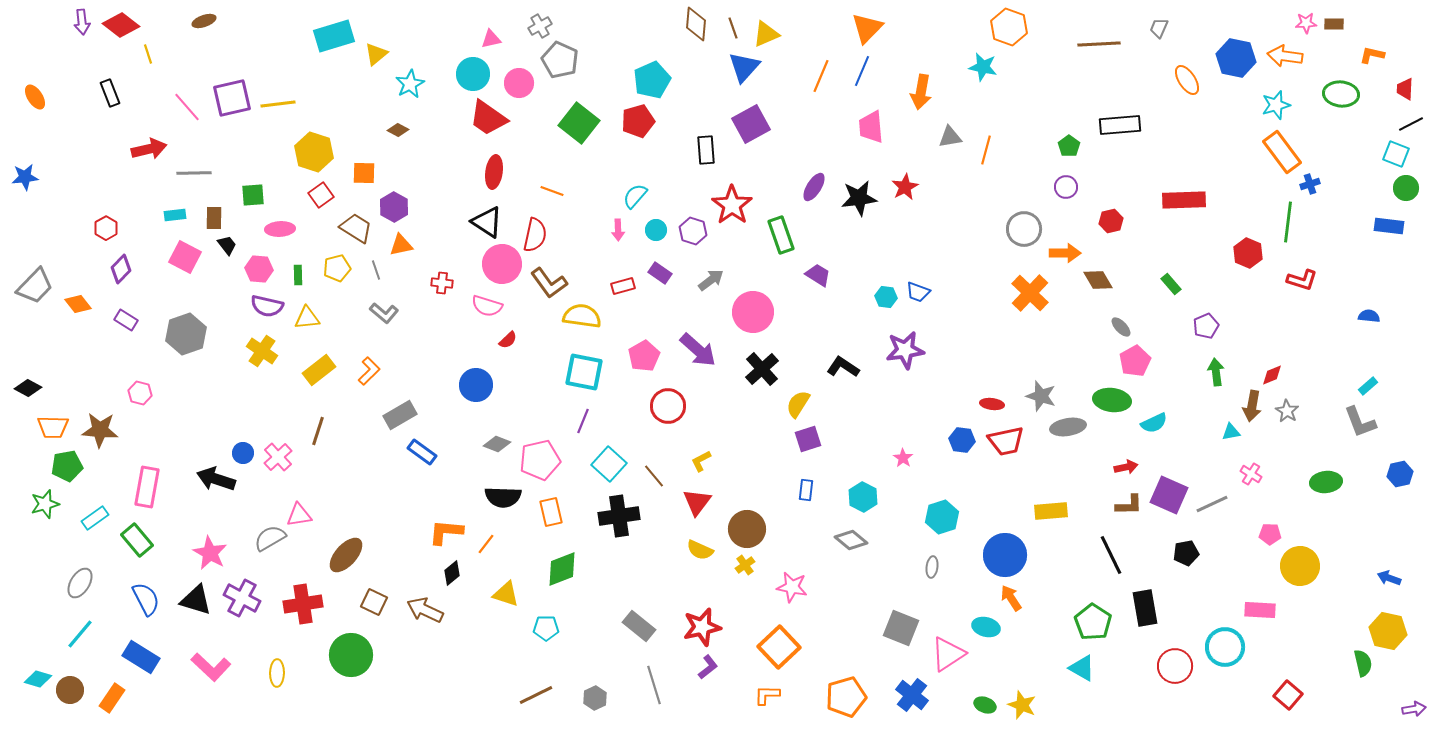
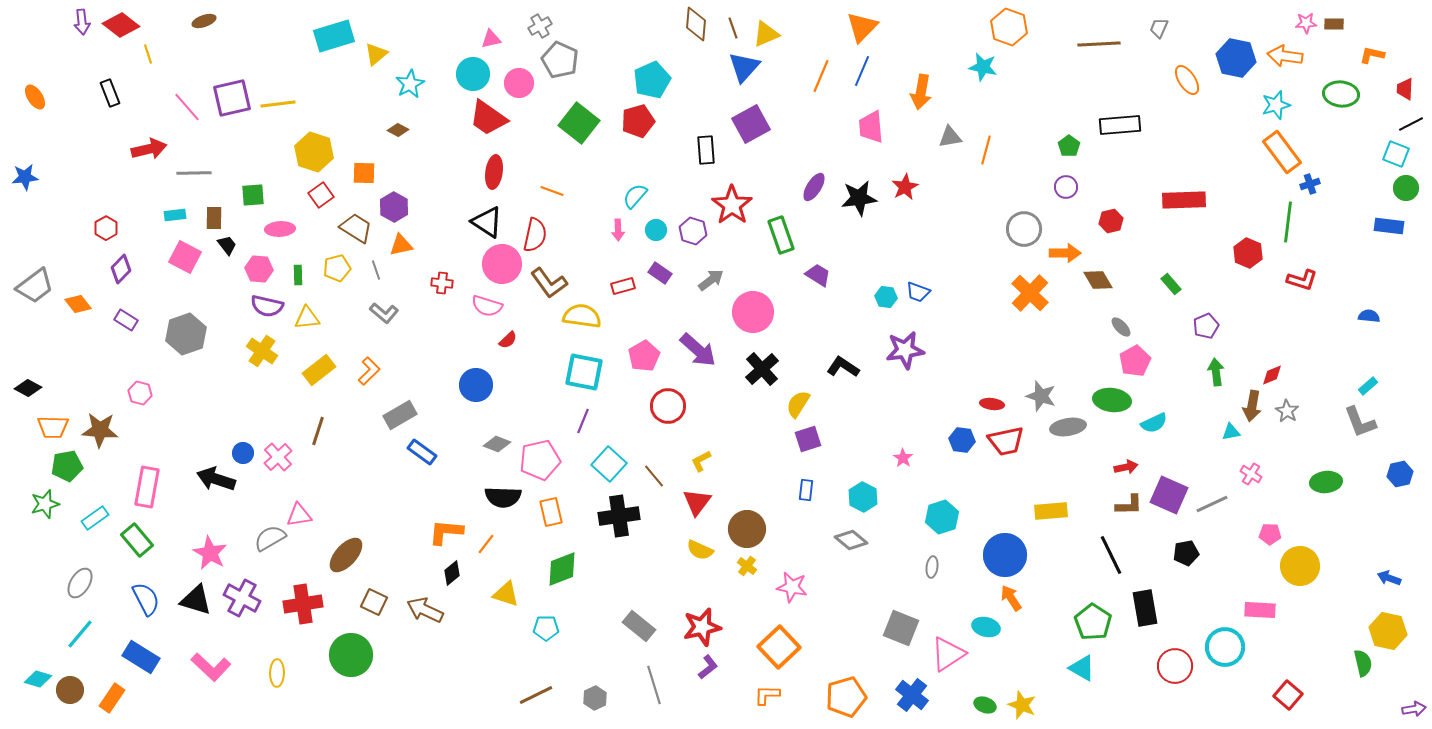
orange triangle at (867, 28): moved 5 px left, 1 px up
gray trapezoid at (35, 286): rotated 9 degrees clockwise
yellow cross at (745, 565): moved 2 px right, 1 px down; rotated 18 degrees counterclockwise
